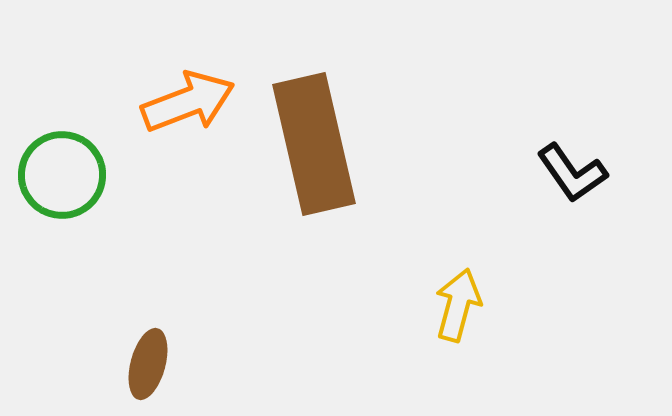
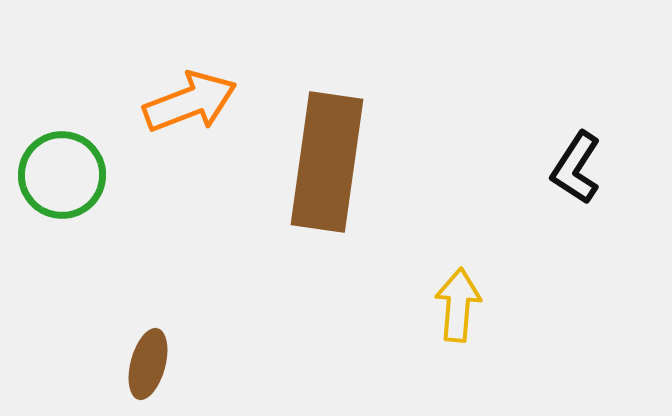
orange arrow: moved 2 px right
brown rectangle: moved 13 px right, 18 px down; rotated 21 degrees clockwise
black L-shape: moved 4 px right, 5 px up; rotated 68 degrees clockwise
yellow arrow: rotated 10 degrees counterclockwise
